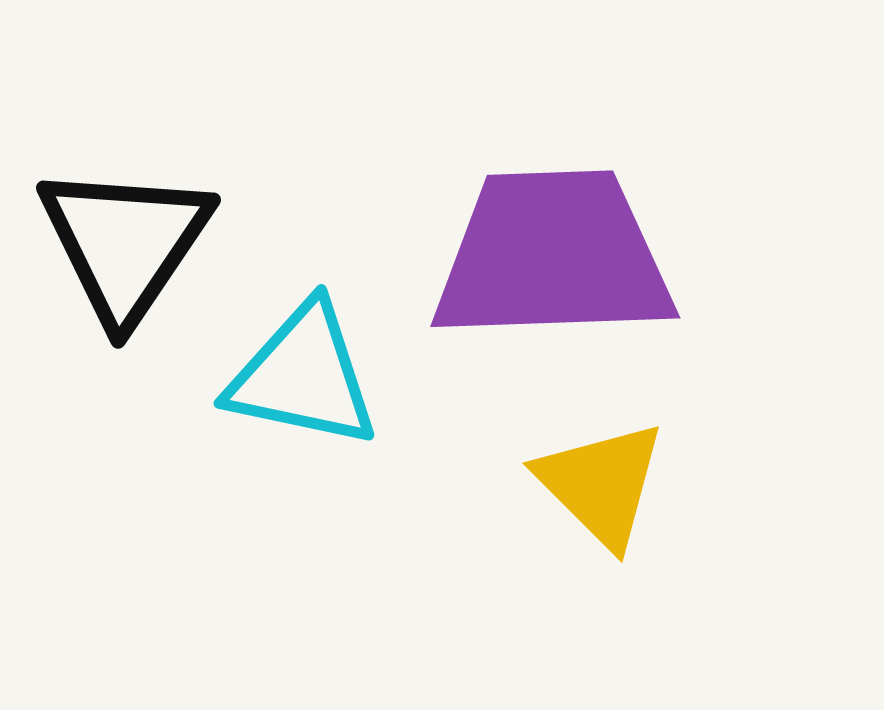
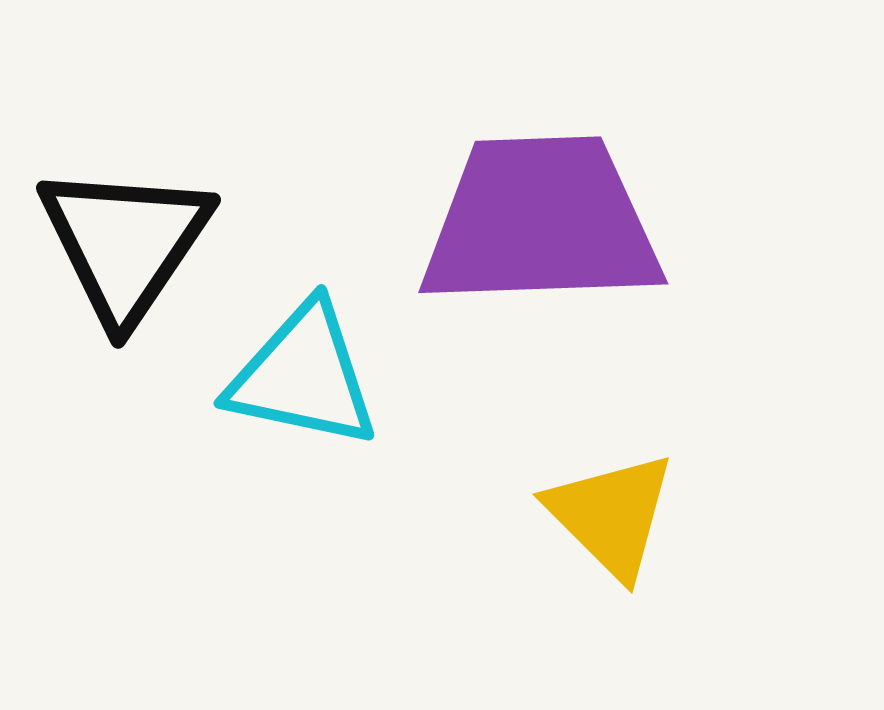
purple trapezoid: moved 12 px left, 34 px up
yellow triangle: moved 10 px right, 31 px down
